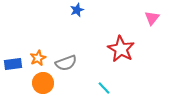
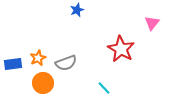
pink triangle: moved 5 px down
